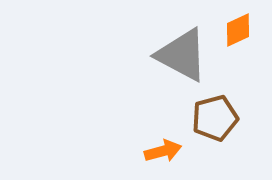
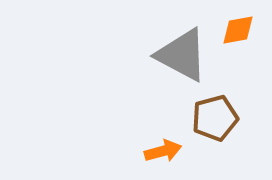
orange diamond: rotated 15 degrees clockwise
